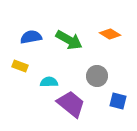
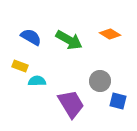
blue semicircle: rotated 40 degrees clockwise
gray circle: moved 3 px right, 5 px down
cyan semicircle: moved 12 px left, 1 px up
purple trapezoid: rotated 20 degrees clockwise
